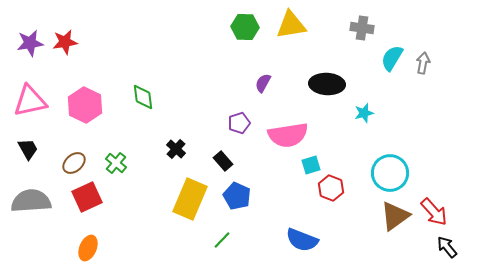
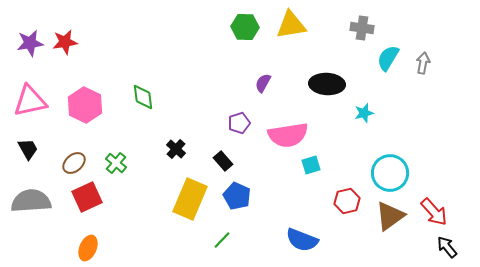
cyan semicircle: moved 4 px left
red hexagon: moved 16 px right, 13 px down; rotated 25 degrees clockwise
brown triangle: moved 5 px left
